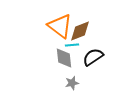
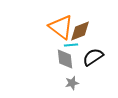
orange triangle: moved 1 px right, 1 px down
cyan line: moved 1 px left
gray diamond: moved 1 px right, 1 px down
